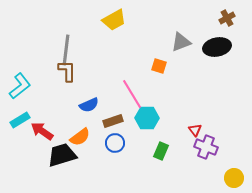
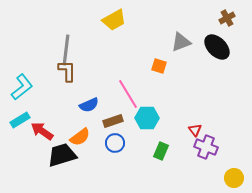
black ellipse: rotated 56 degrees clockwise
cyan L-shape: moved 2 px right, 1 px down
pink line: moved 4 px left
